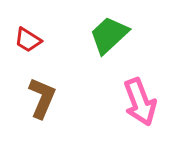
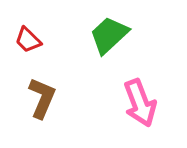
red trapezoid: rotated 12 degrees clockwise
pink arrow: moved 1 px down
